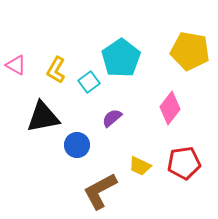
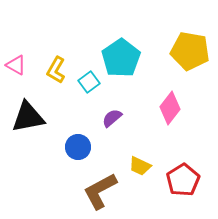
black triangle: moved 15 px left
blue circle: moved 1 px right, 2 px down
red pentagon: moved 1 px left, 17 px down; rotated 24 degrees counterclockwise
